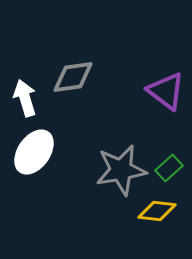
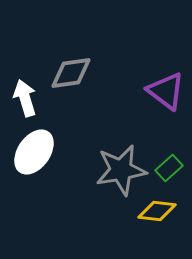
gray diamond: moved 2 px left, 4 px up
